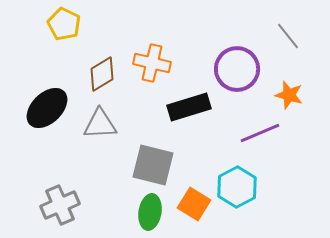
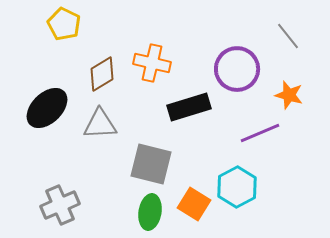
gray square: moved 2 px left, 1 px up
